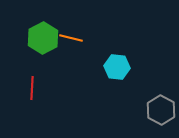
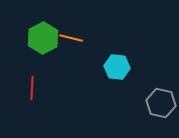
gray hexagon: moved 7 px up; rotated 16 degrees counterclockwise
